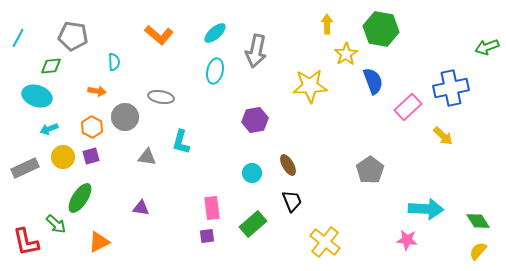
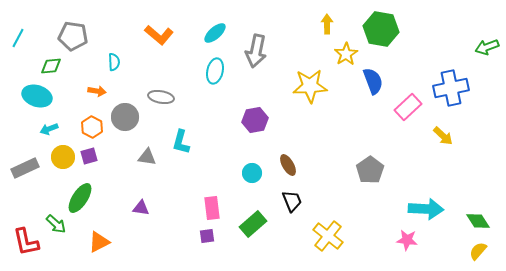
purple square at (91, 156): moved 2 px left
yellow cross at (325, 242): moved 3 px right, 6 px up
